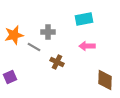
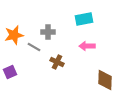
purple square: moved 5 px up
